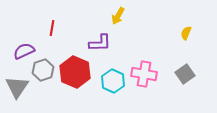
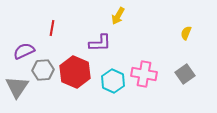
gray hexagon: rotated 15 degrees clockwise
